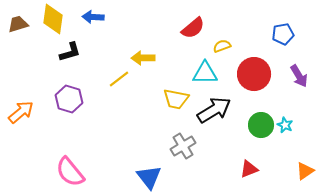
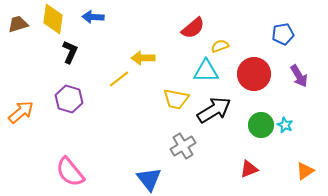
yellow semicircle: moved 2 px left
black L-shape: rotated 50 degrees counterclockwise
cyan triangle: moved 1 px right, 2 px up
blue triangle: moved 2 px down
